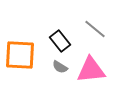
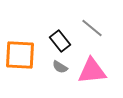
gray line: moved 3 px left, 1 px up
pink triangle: moved 1 px right, 1 px down
